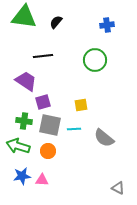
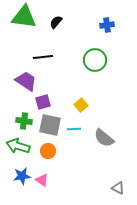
black line: moved 1 px down
yellow square: rotated 32 degrees counterclockwise
pink triangle: rotated 32 degrees clockwise
